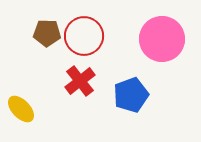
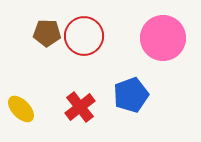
pink circle: moved 1 px right, 1 px up
red cross: moved 26 px down
